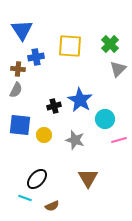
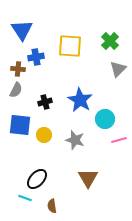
green cross: moved 3 px up
black cross: moved 9 px left, 4 px up
brown semicircle: rotated 104 degrees clockwise
